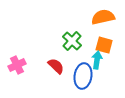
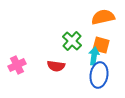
orange square: moved 3 px left
cyan arrow: moved 3 px left, 4 px up
red semicircle: rotated 144 degrees clockwise
blue ellipse: moved 16 px right, 1 px up
